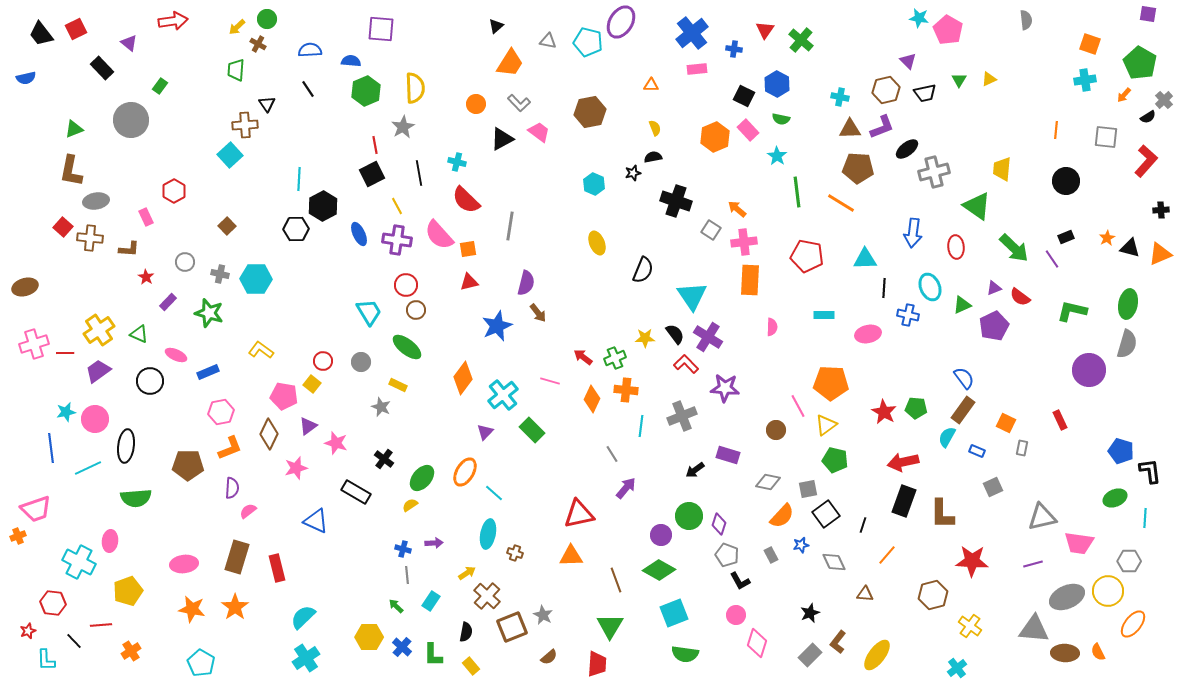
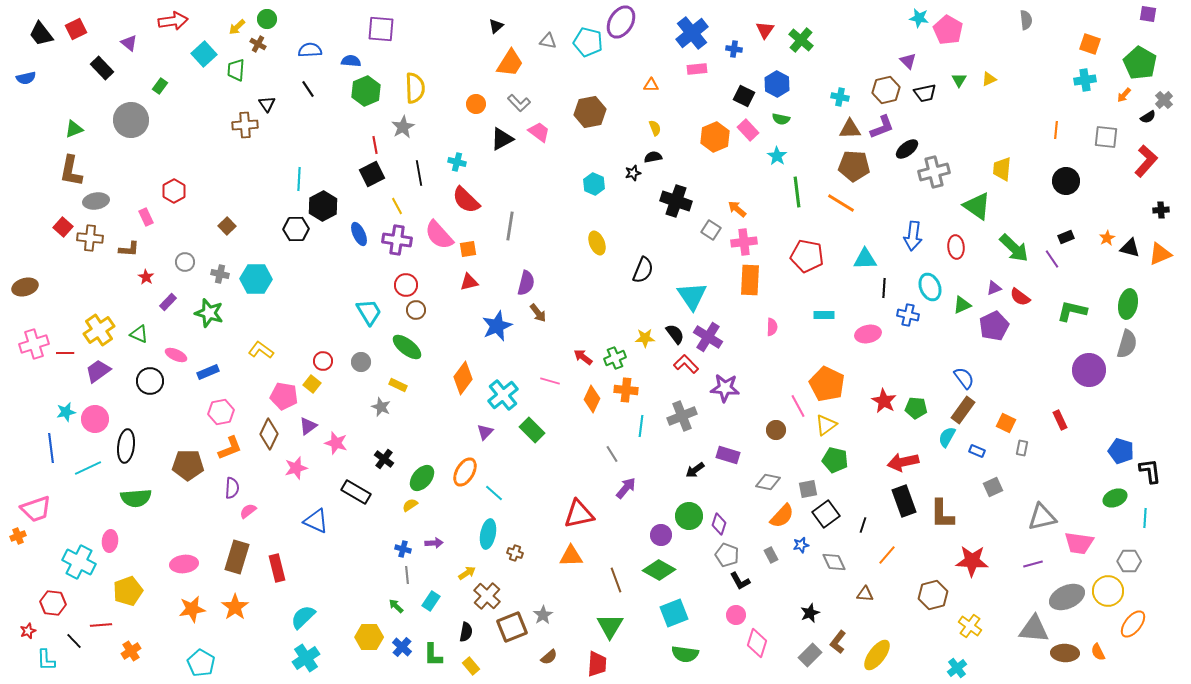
cyan square at (230, 155): moved 26 px left, 101 px up
brown pentagon at (858, 168): moved 4 px left, 2 px up
blue arrow at (913, 233): moved 3 px down
orange pentagon at (831, 383): moved 4 px left, 1 px down; rotated 24 degrees clockwise
red star at (884, 412): moved 11 px up
black rectangle at (904, 501): rotated 40 degrees counterclockwise
orange star at (192, 609): rotated 20 degrees counterclockwise
gray star at (543, 615): rotated 12 degrees clockwise
